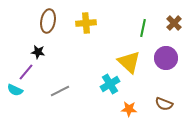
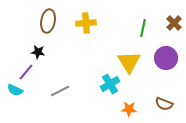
yellow triangle: rotated 15 degrees clockwise
